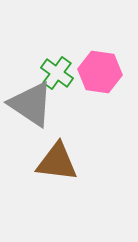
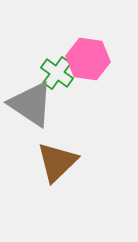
pink hexagon: moved 12 px left, 13 px up
brown triangle: rotated 51 degrees counterclockwise
